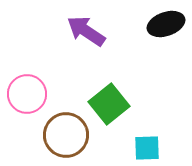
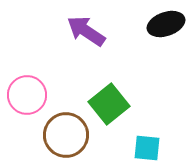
pink circle: moved 1 px down
cyan square: rotated 8 degrees clockwise
